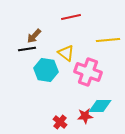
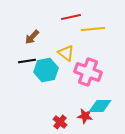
brown arrow: moved 2 px left, 1 px down
yellow line: moved 15 px left, 11 px up
black line: moved 12 px down
cyan hexagon: rotated 20 degrees counterclockwise
red star: rotated 14 degrees clockwise
